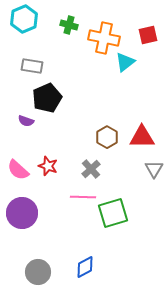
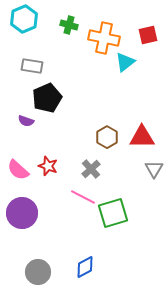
pink line: rotated 25 degrees clockwise
